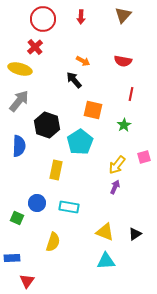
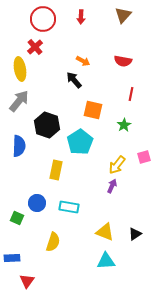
yellow ellipse: rotated 65 degrees clockwise
purple arrow: moved 3 px left, 1 px up
